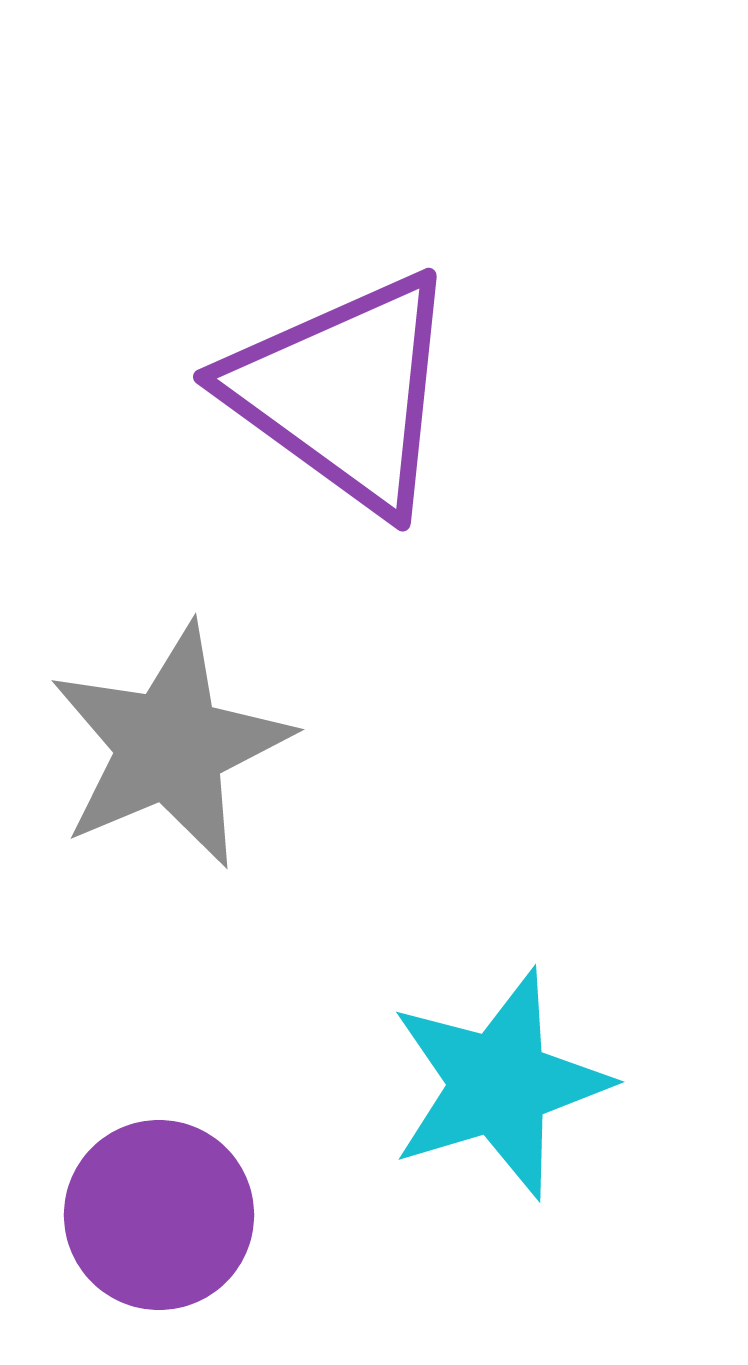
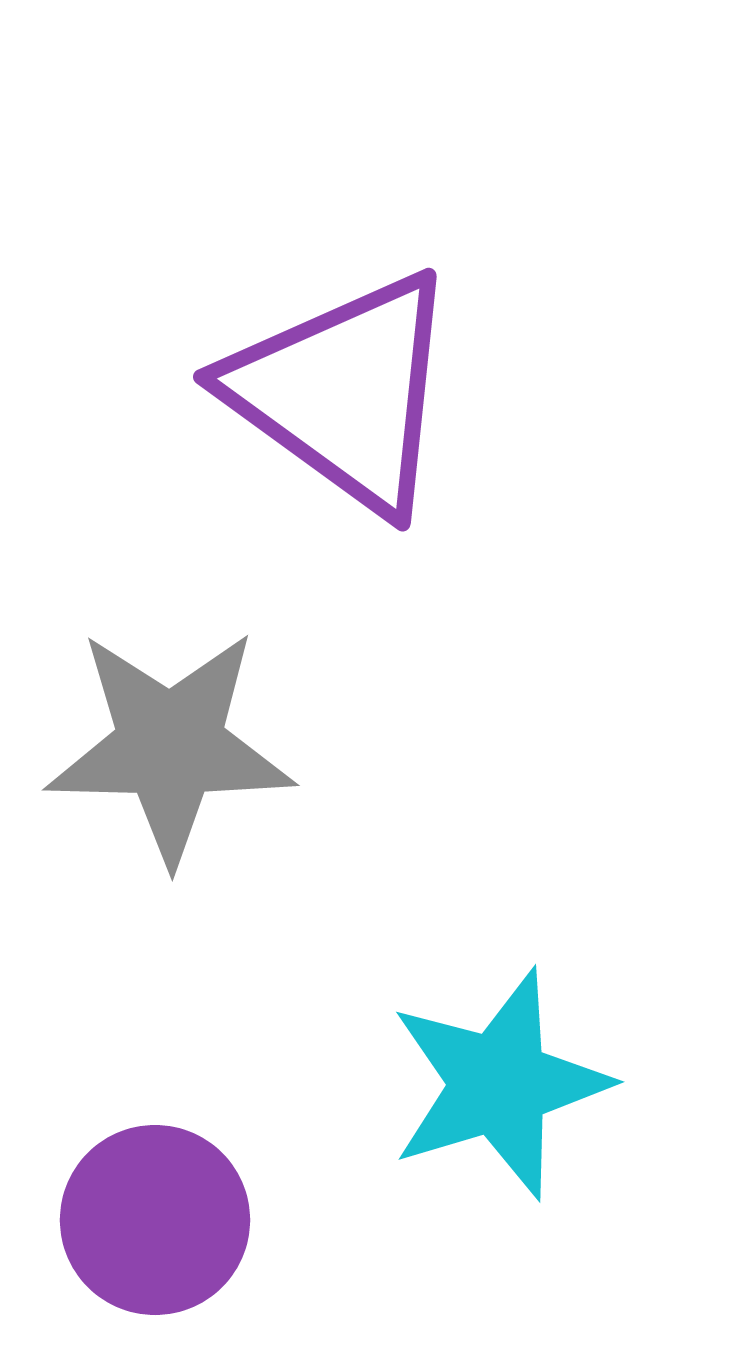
gray star: rotated 24 degrees clockwise
purple circle: moved 4 px left, 5 px down
